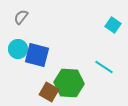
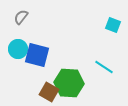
cyan square: rotated 14 degrees counterclockwise
